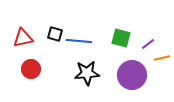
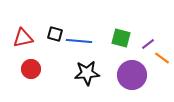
orange line: rotated 49 degrees clockwise
